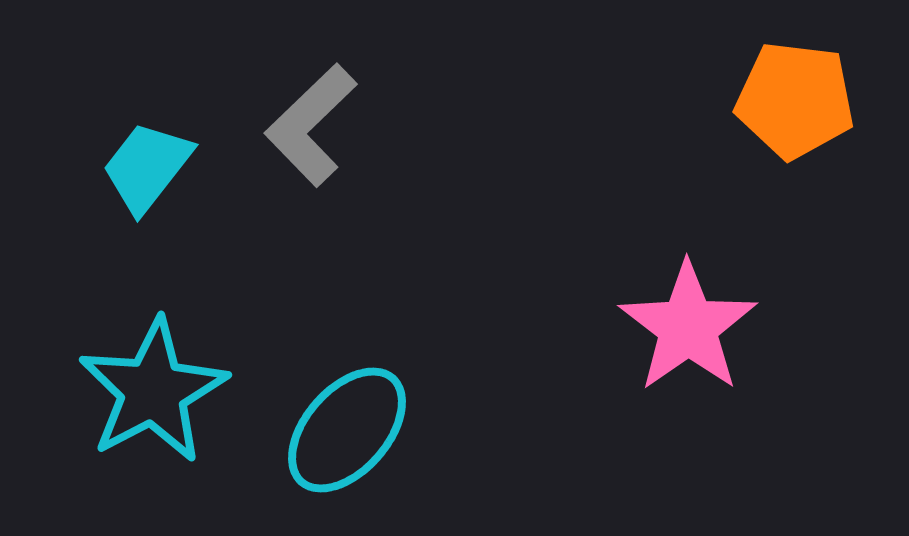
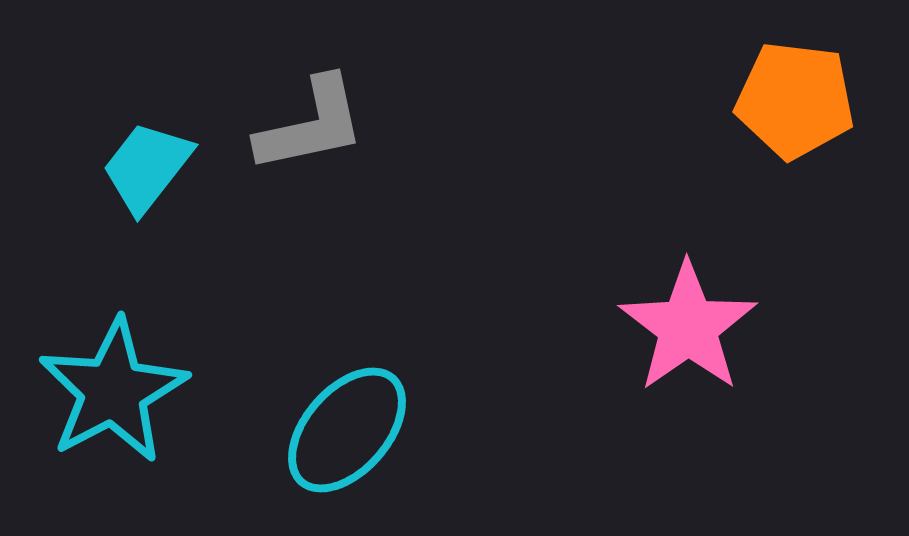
gray L-shape: rotated 148 degrees counterclockwise
cyan star: moved 40 px left
